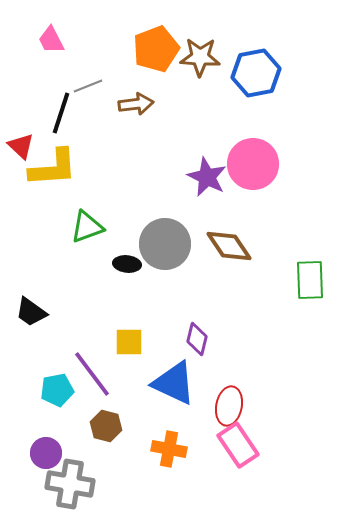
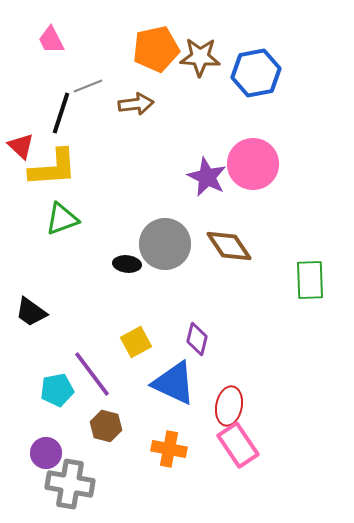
orange pentagon: rotated 9 degrees clockwise
green triangle: moved 25 px left, 8 px up
yellow square: moved 7 px right; rotated 28 degrees counterclockwise
